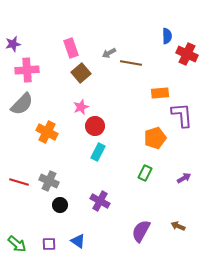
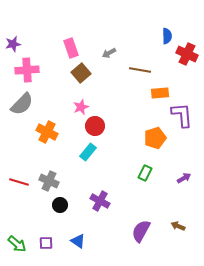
brown line: moved 9 px right, 7 px down
cyan rectangle: moved 10 px left; rotated 12 degrees clockwise
purple square: moved 3 px left, 1 px up
